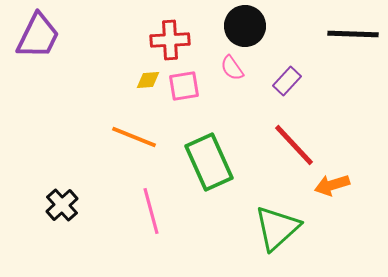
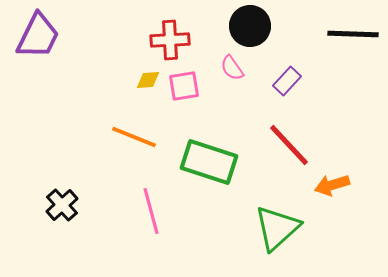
black circle: moved 5 px right
red line: moved 5 px left
green rectangle: rotated 48 degrees counterclockwise
